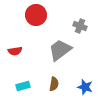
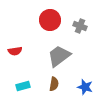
red circle: moved 14 px right, 5 px down
gray trapezoid: moved 1 px left, 6 px down
